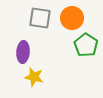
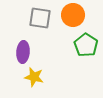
orange circle: moved 1 px right, 3 px up
